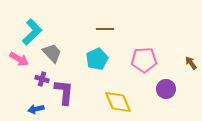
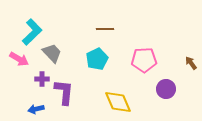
purple cross: rotated 16 degrees counterclockwise
